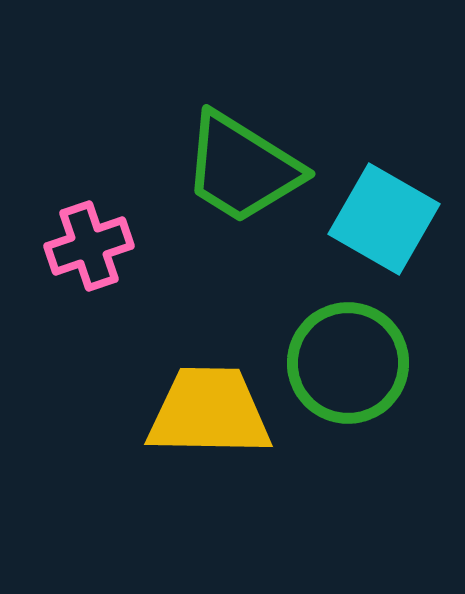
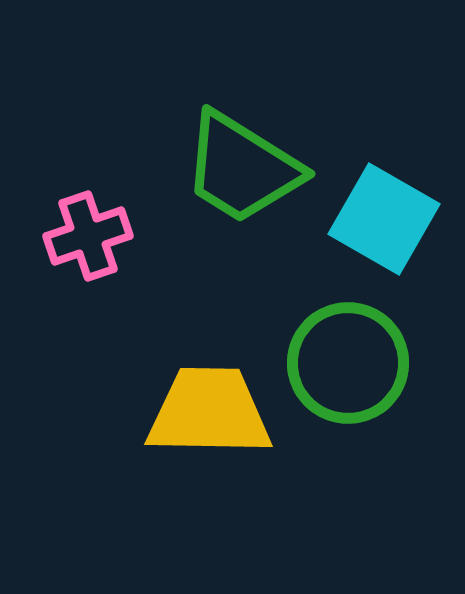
pink cross: moved 1 px left, 10 px up
